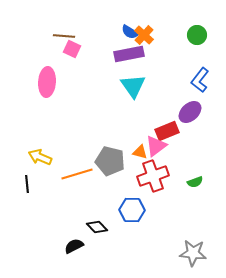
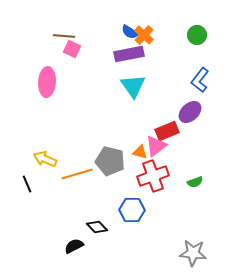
yellow arrow: moved 5 px right, 2 px down
black line: rotated 18 degrees counterclockwise
